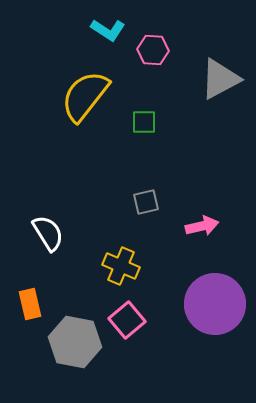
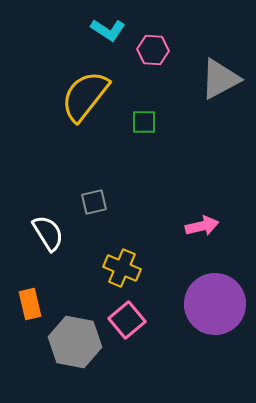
gray square: moved 52 px left
yellow cross: moved 1 px right, 2 px down
